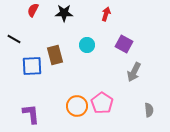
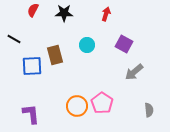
gray arrow: rotated 24 degrees clockwise
